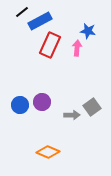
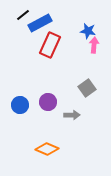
black line: moved 1 px right, 3 px down
blue rectangle: moved 2 px down
pink arrow: moved 17 px right, 3 px up
purple circle: moved 6 px right
gray square: moved 5 px left, 19 px up
orange diamond: moved 1 px left, 3 px up
